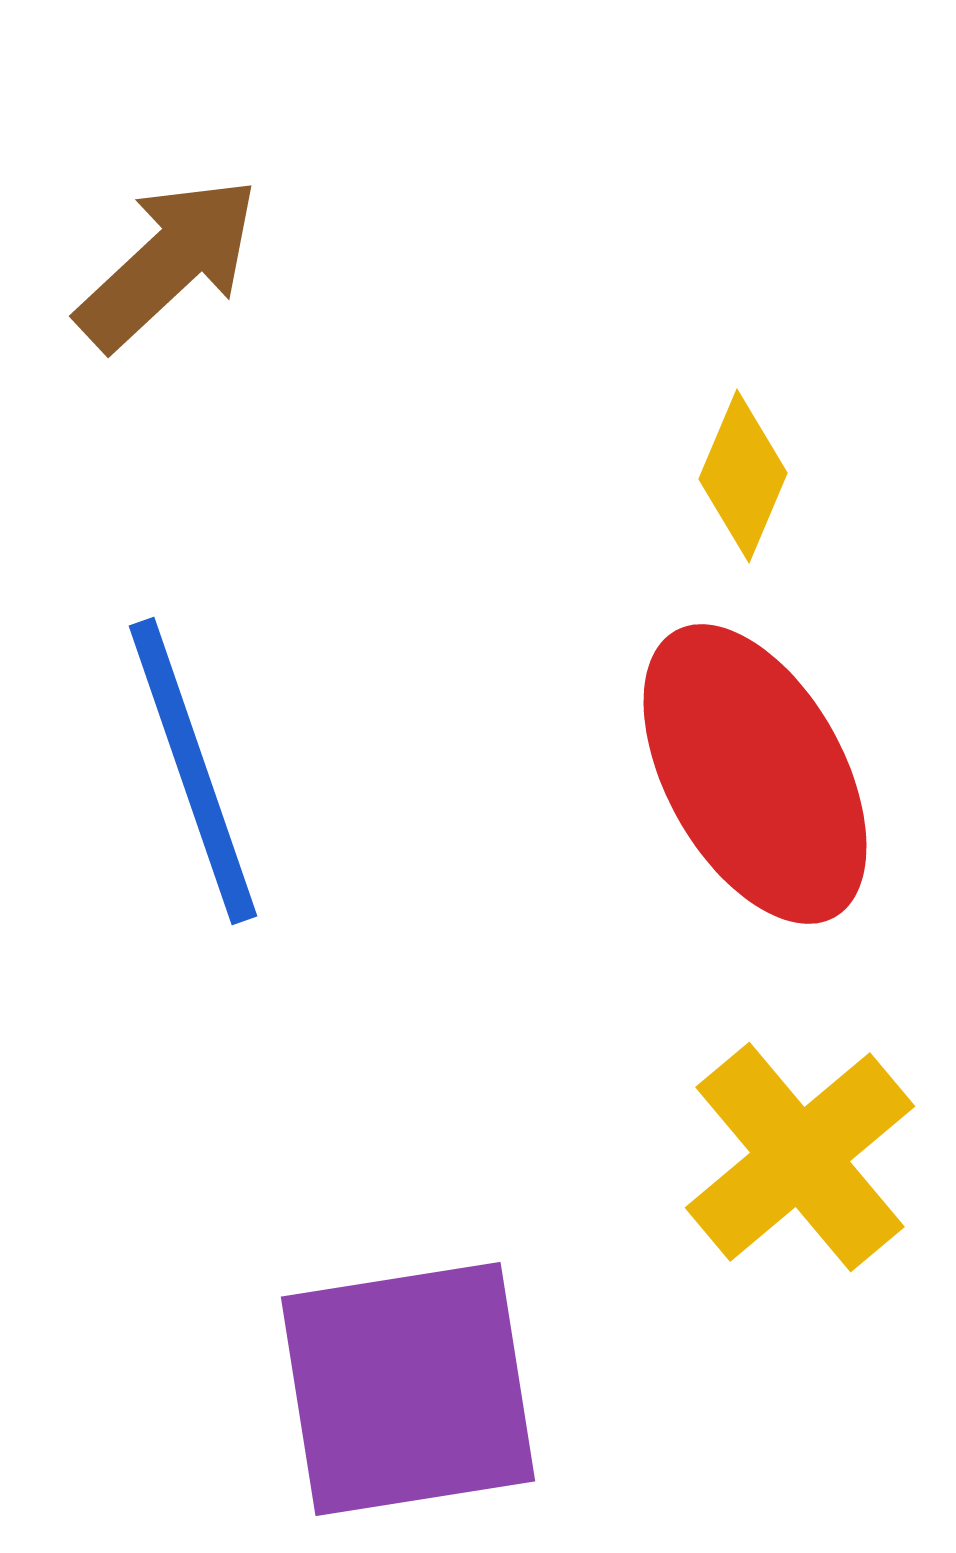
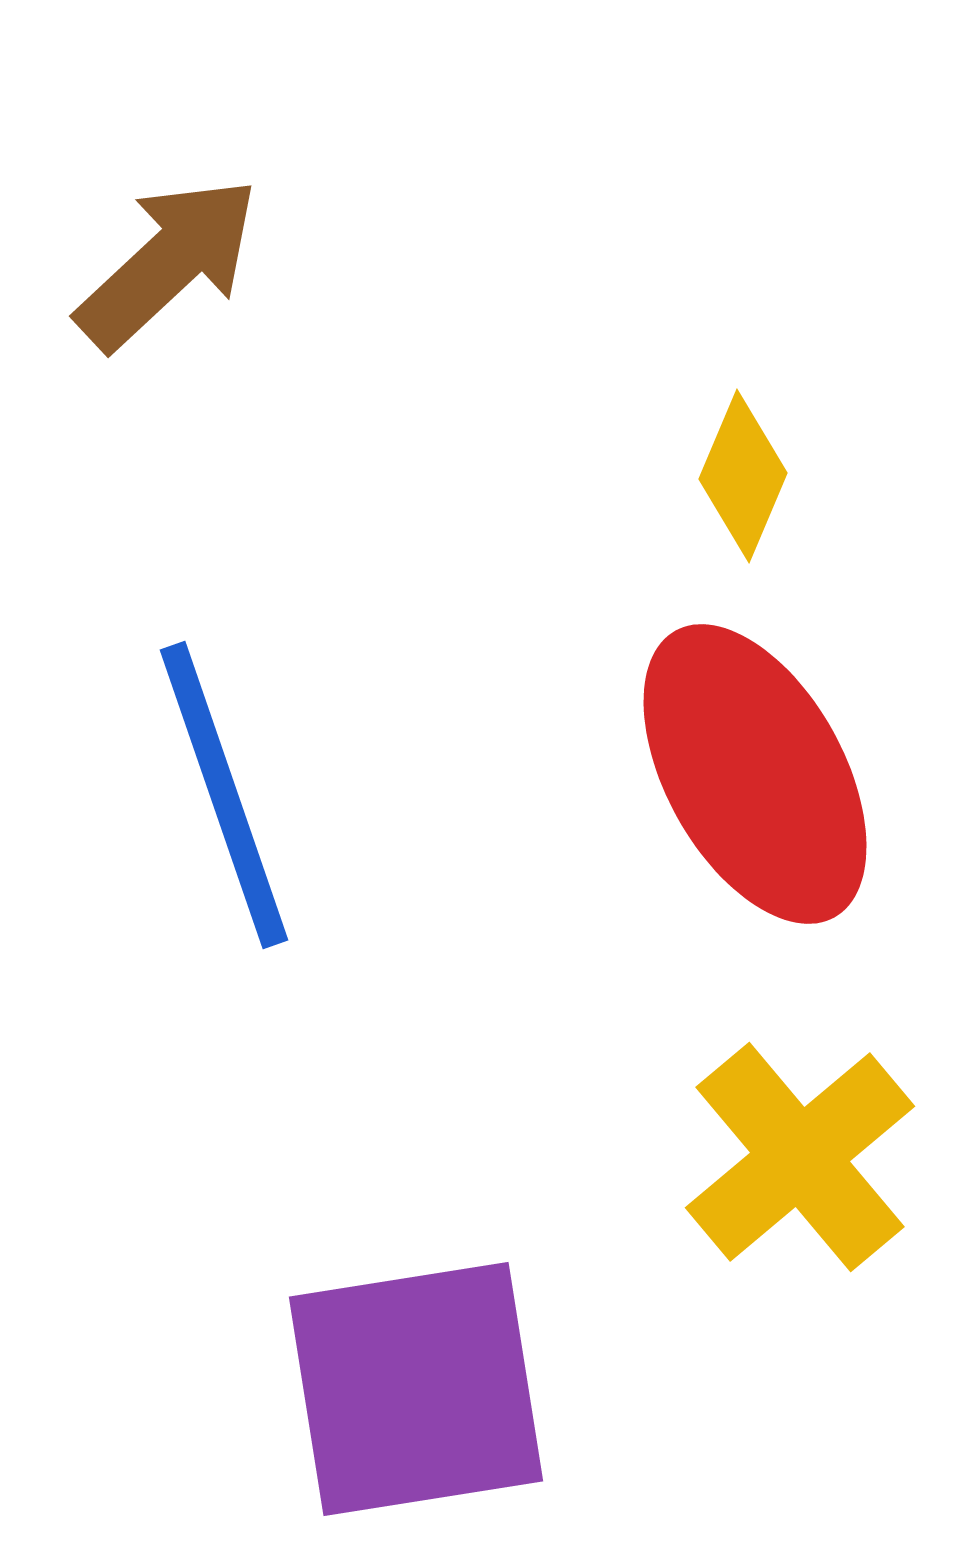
blue line: moved 31 px right, 24 px down
purple square: moved 8 px right
